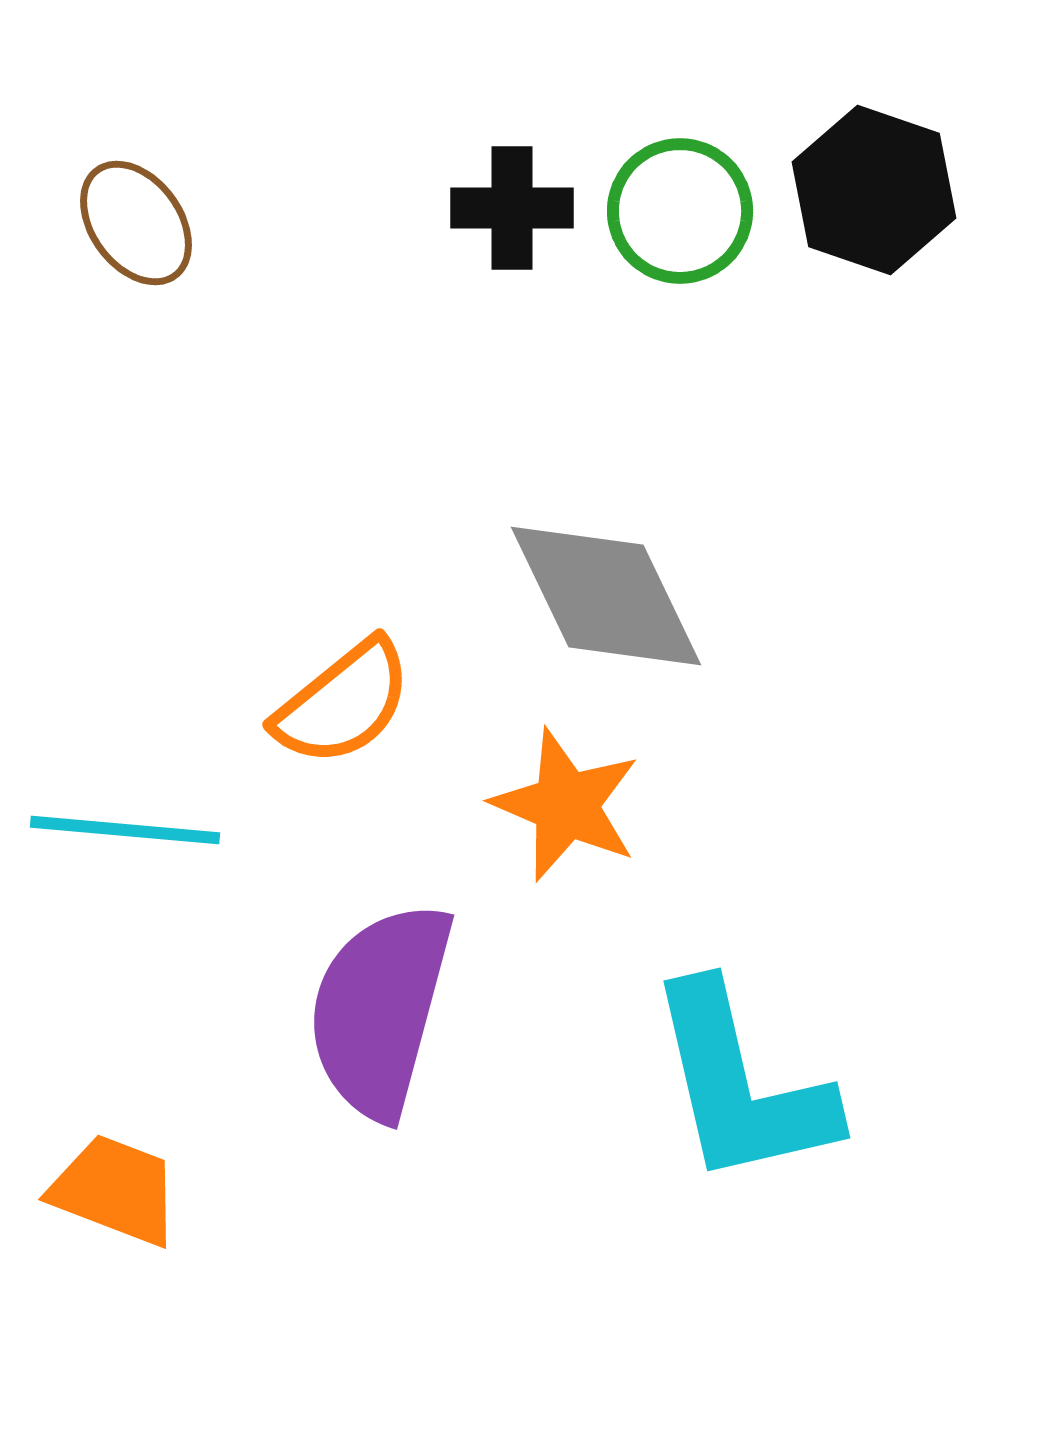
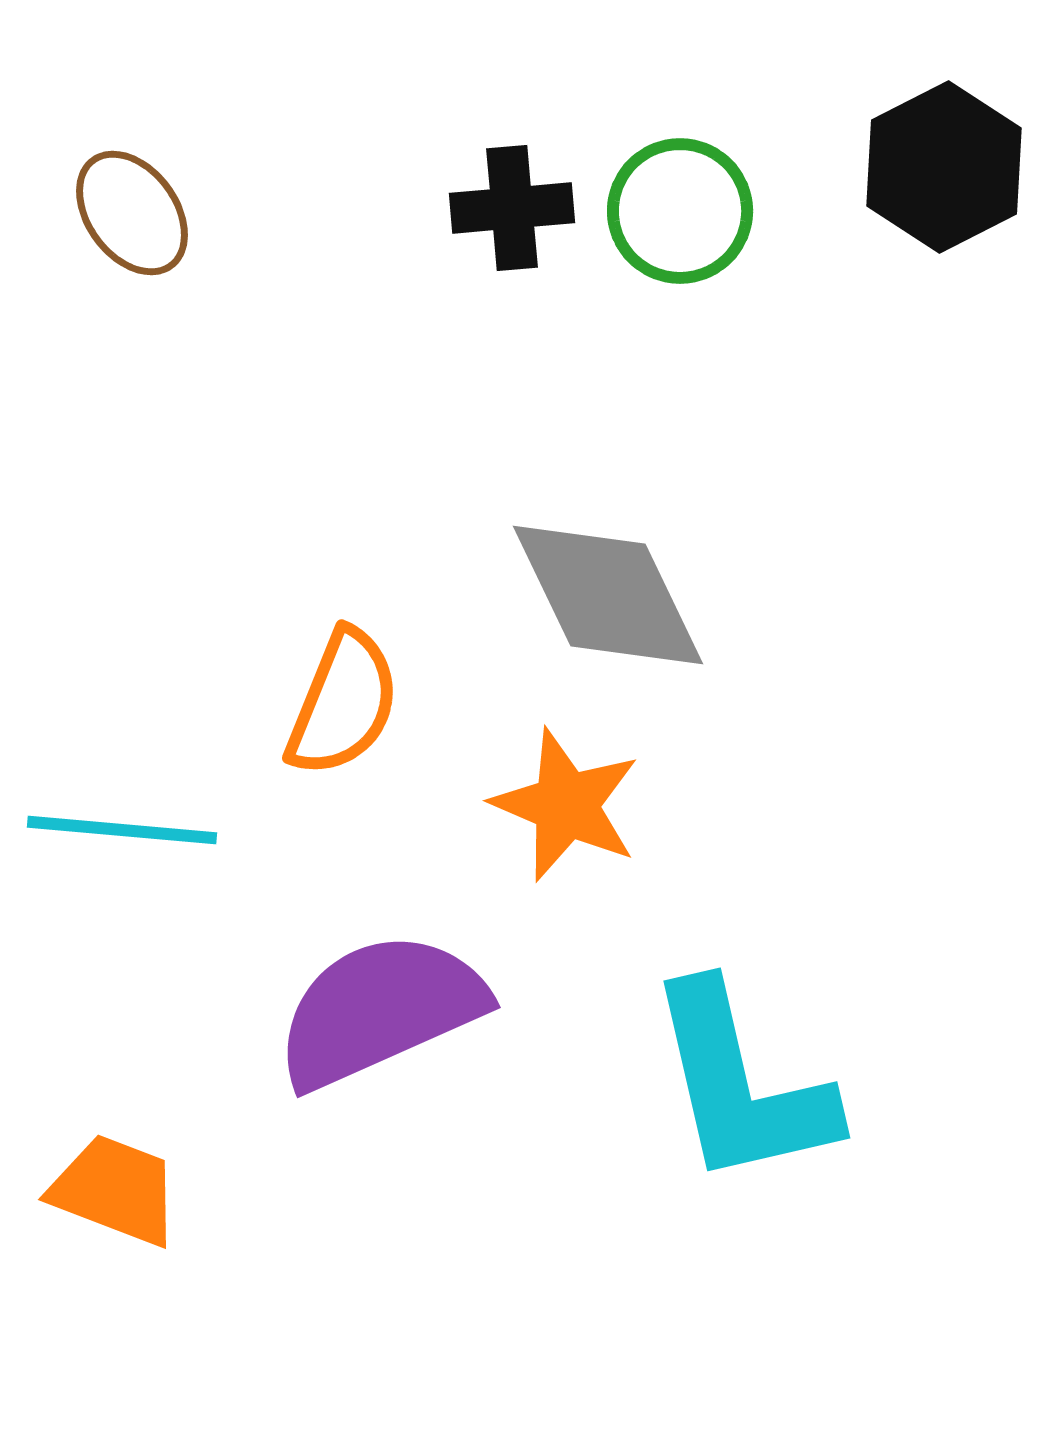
black hexagon: moved 70 px right, 23 px up; rotated 14 degrees clockwise
black cross: rotated 5 degrees counterclockwise
brown ellipse: moved 4 px left, 10 px up
gray diamond: moved 2 px right, 1 px up
orange semicircle: rotated 29 degrees counterclockwise
cyan line: moved 3 px left
purple semicircle: rotated 51 degrees clockwise
